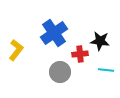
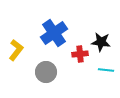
black star: moved 1 px right, 1 px down
gray circle: moved 14 px left
